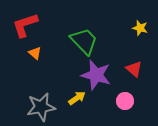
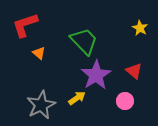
yellow star: rotated 14 degrees clockwise
orange triangle: moved 4 px right
red triangle: moved 2 px down
purple star: rotated 24 degrees clockwise
gray star: moved 2 px up; rotated 16 degrees counterclockwise
